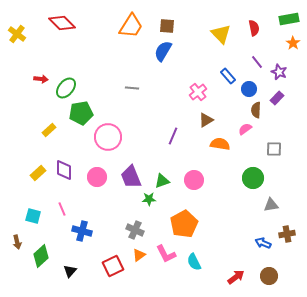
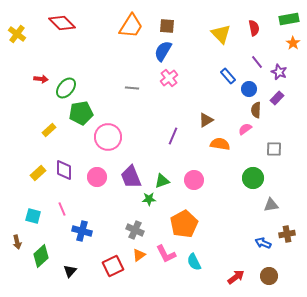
pink cross at (198, 92): moved 29 px left, 14 px up
